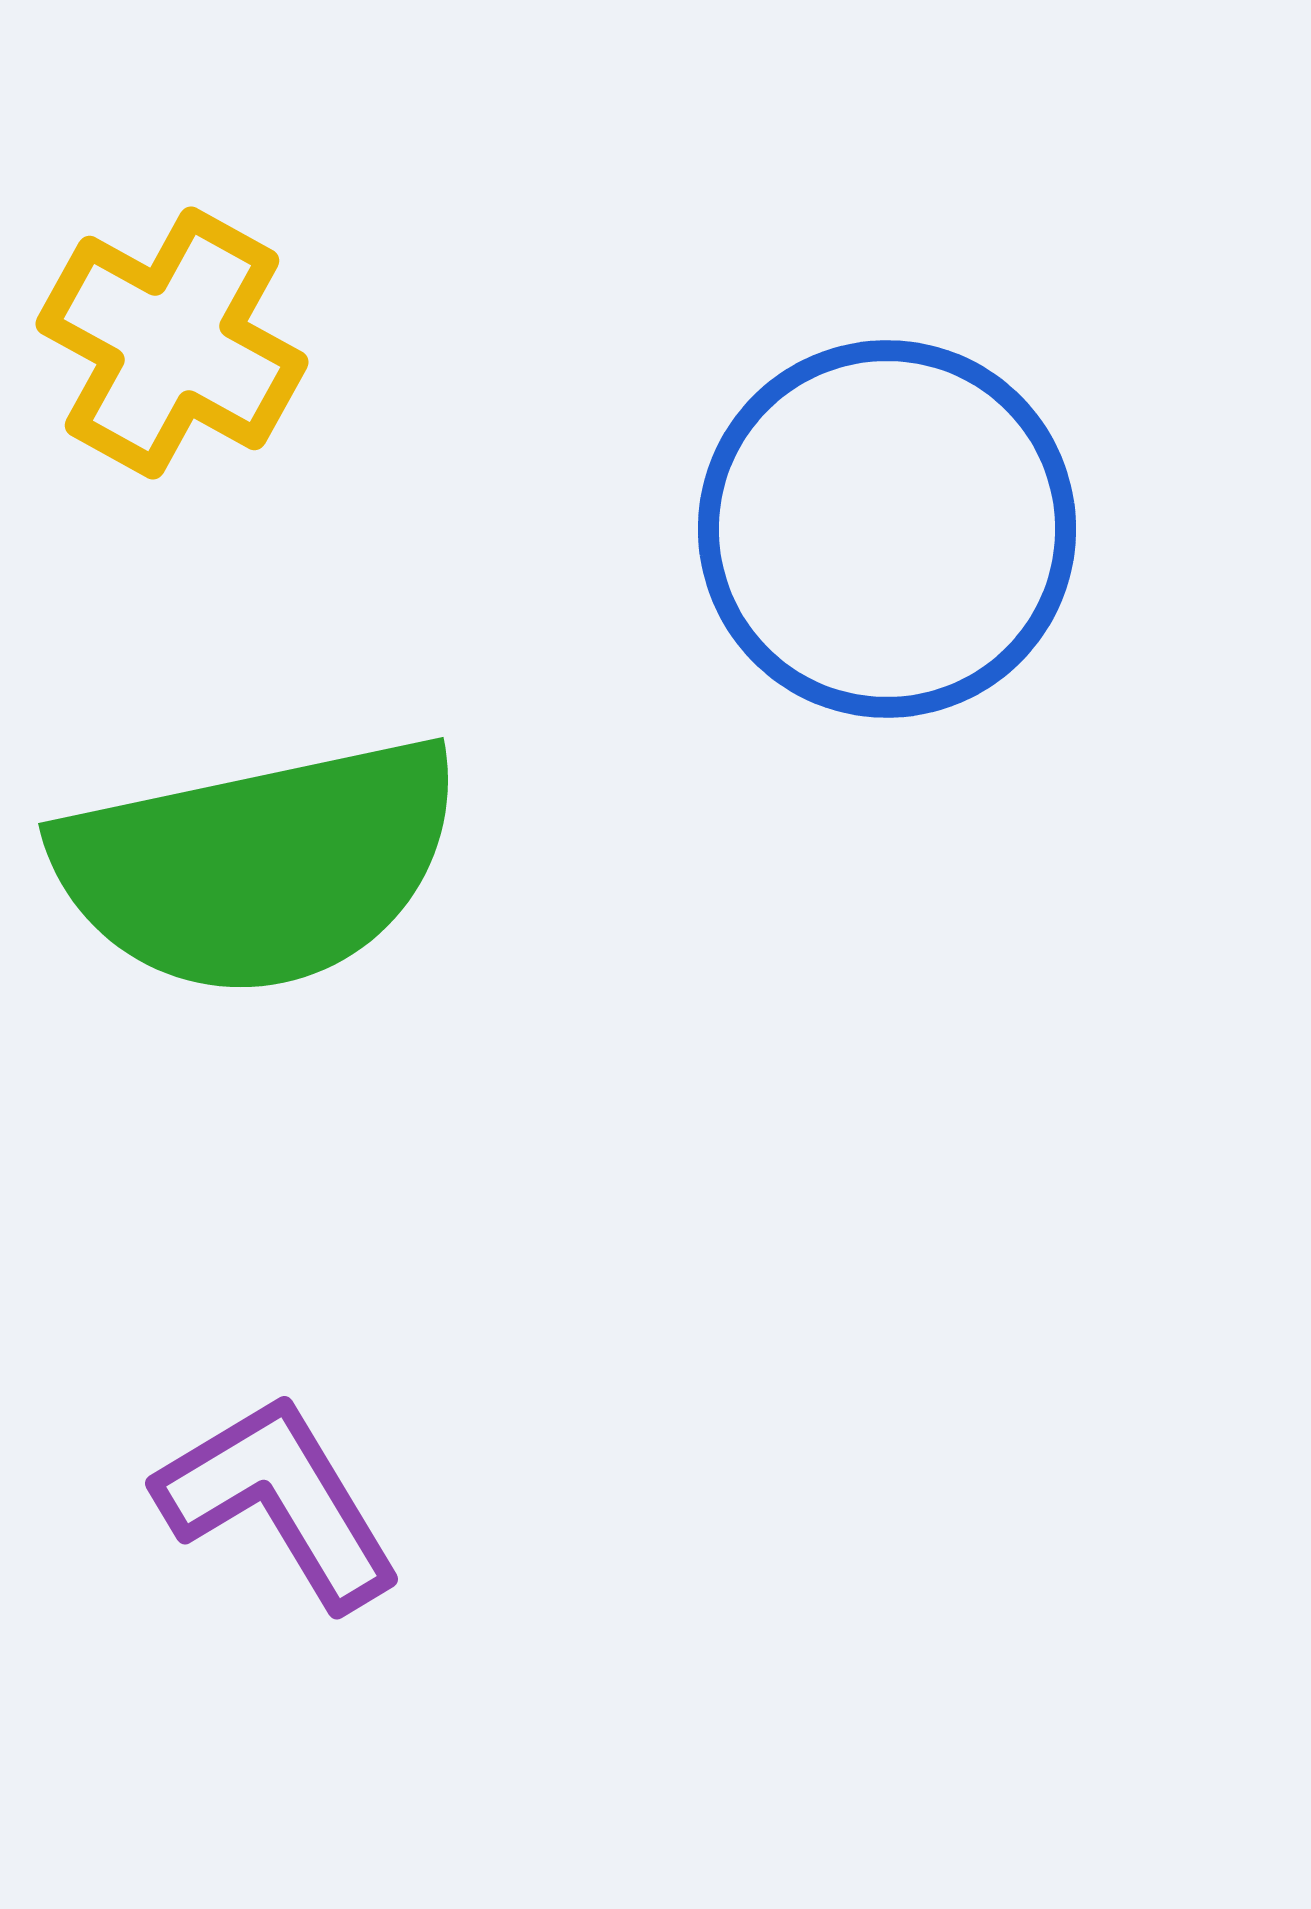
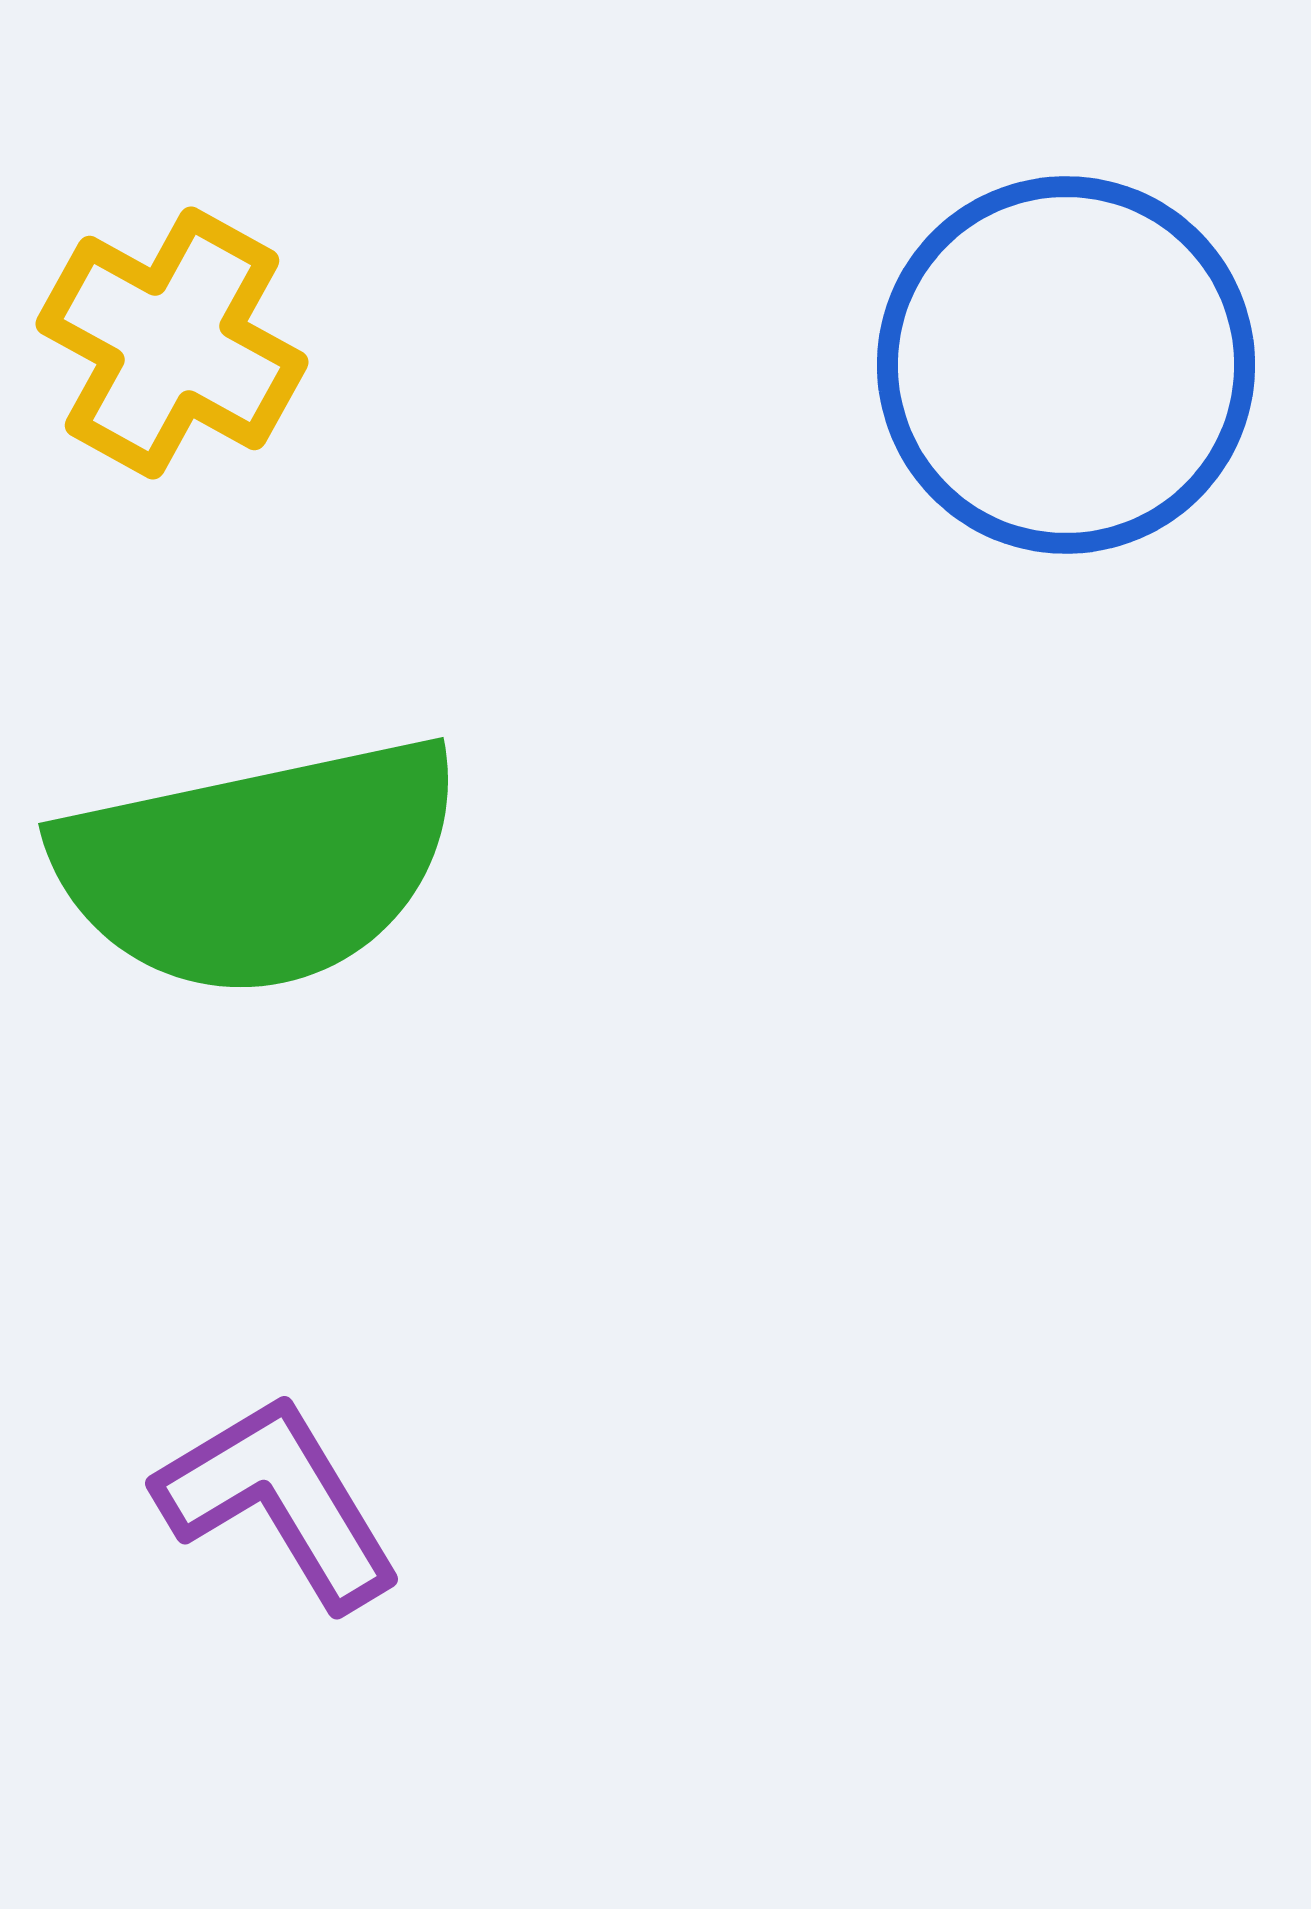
blue circle: moved 179 px right, 164 px up
